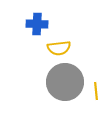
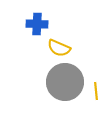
yellow semicircle: rotated 30 degrees clockwise
